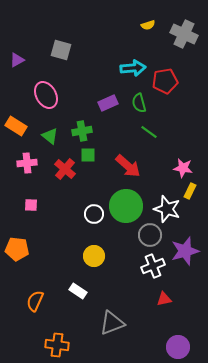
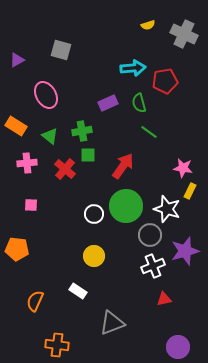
red arrow: moved 5 px left; rotated 96 degrees counterclockwise
